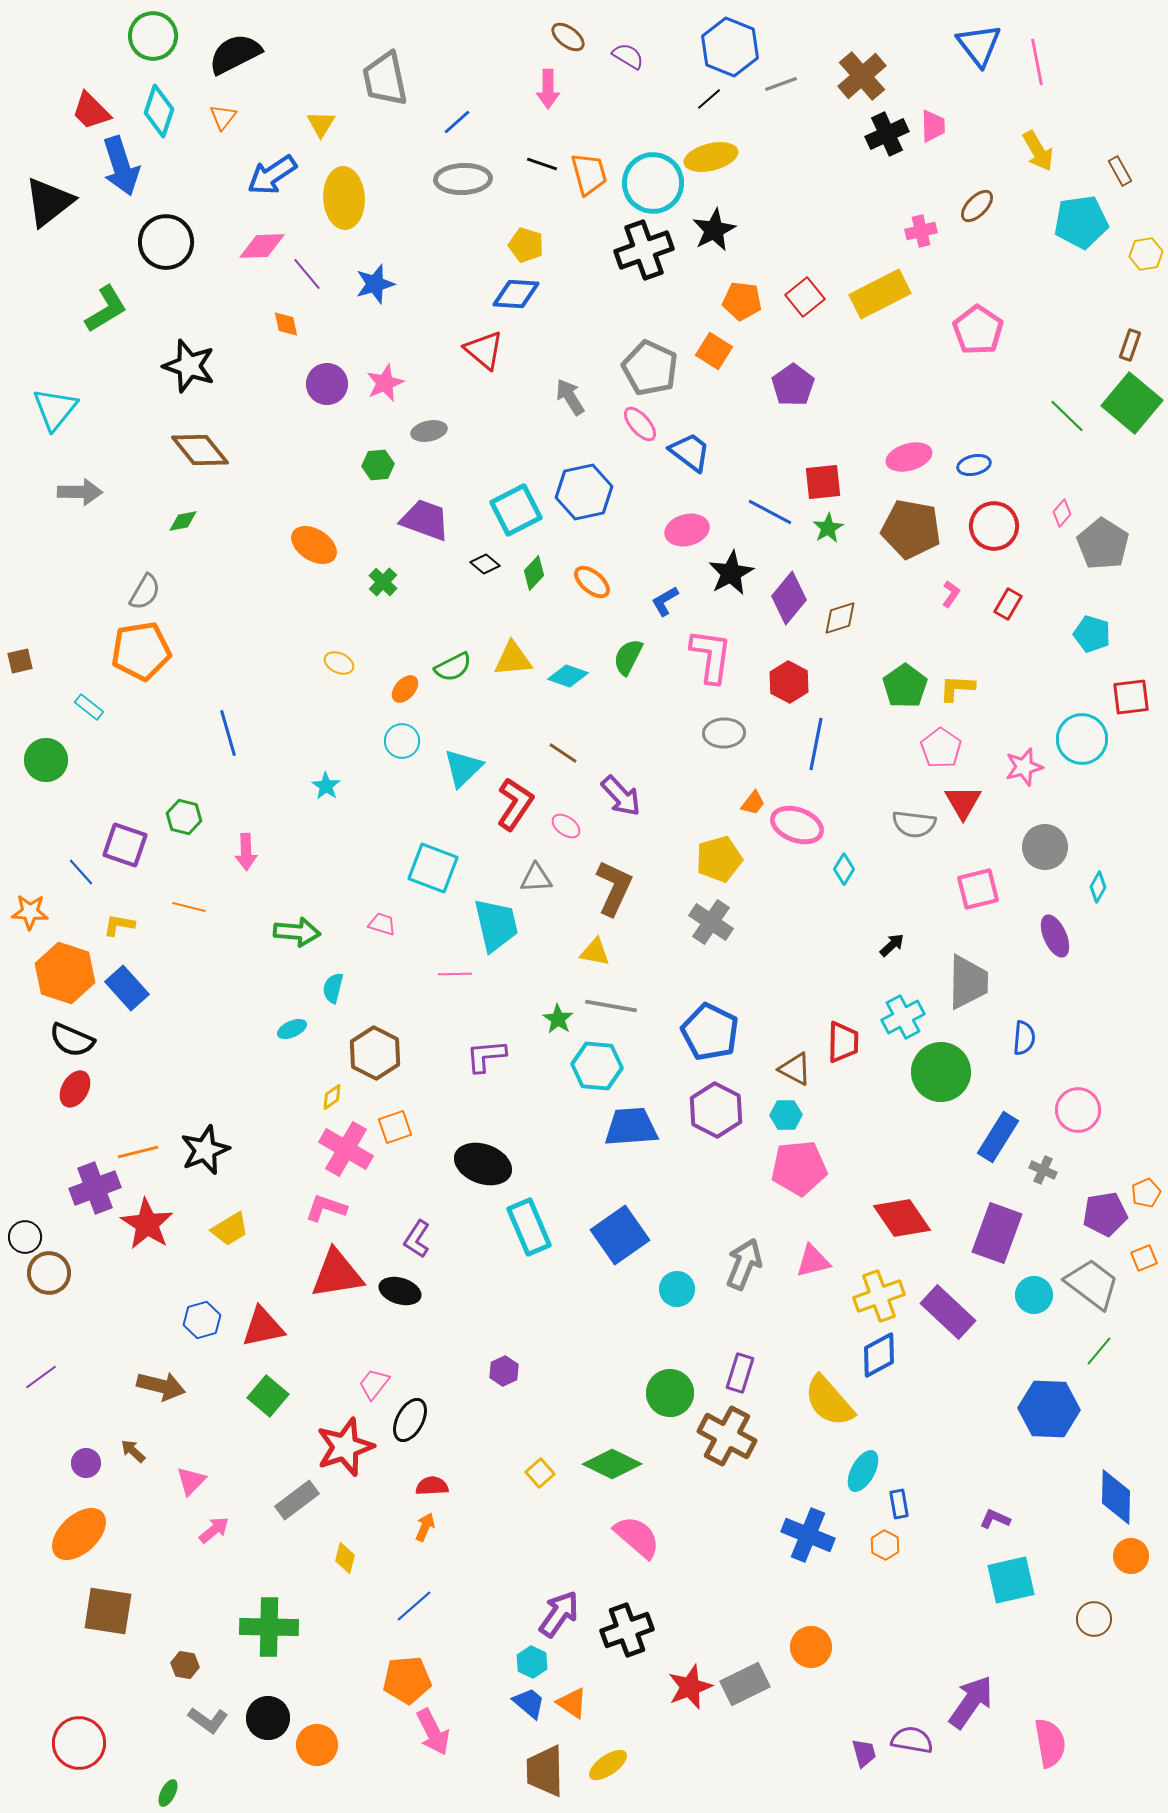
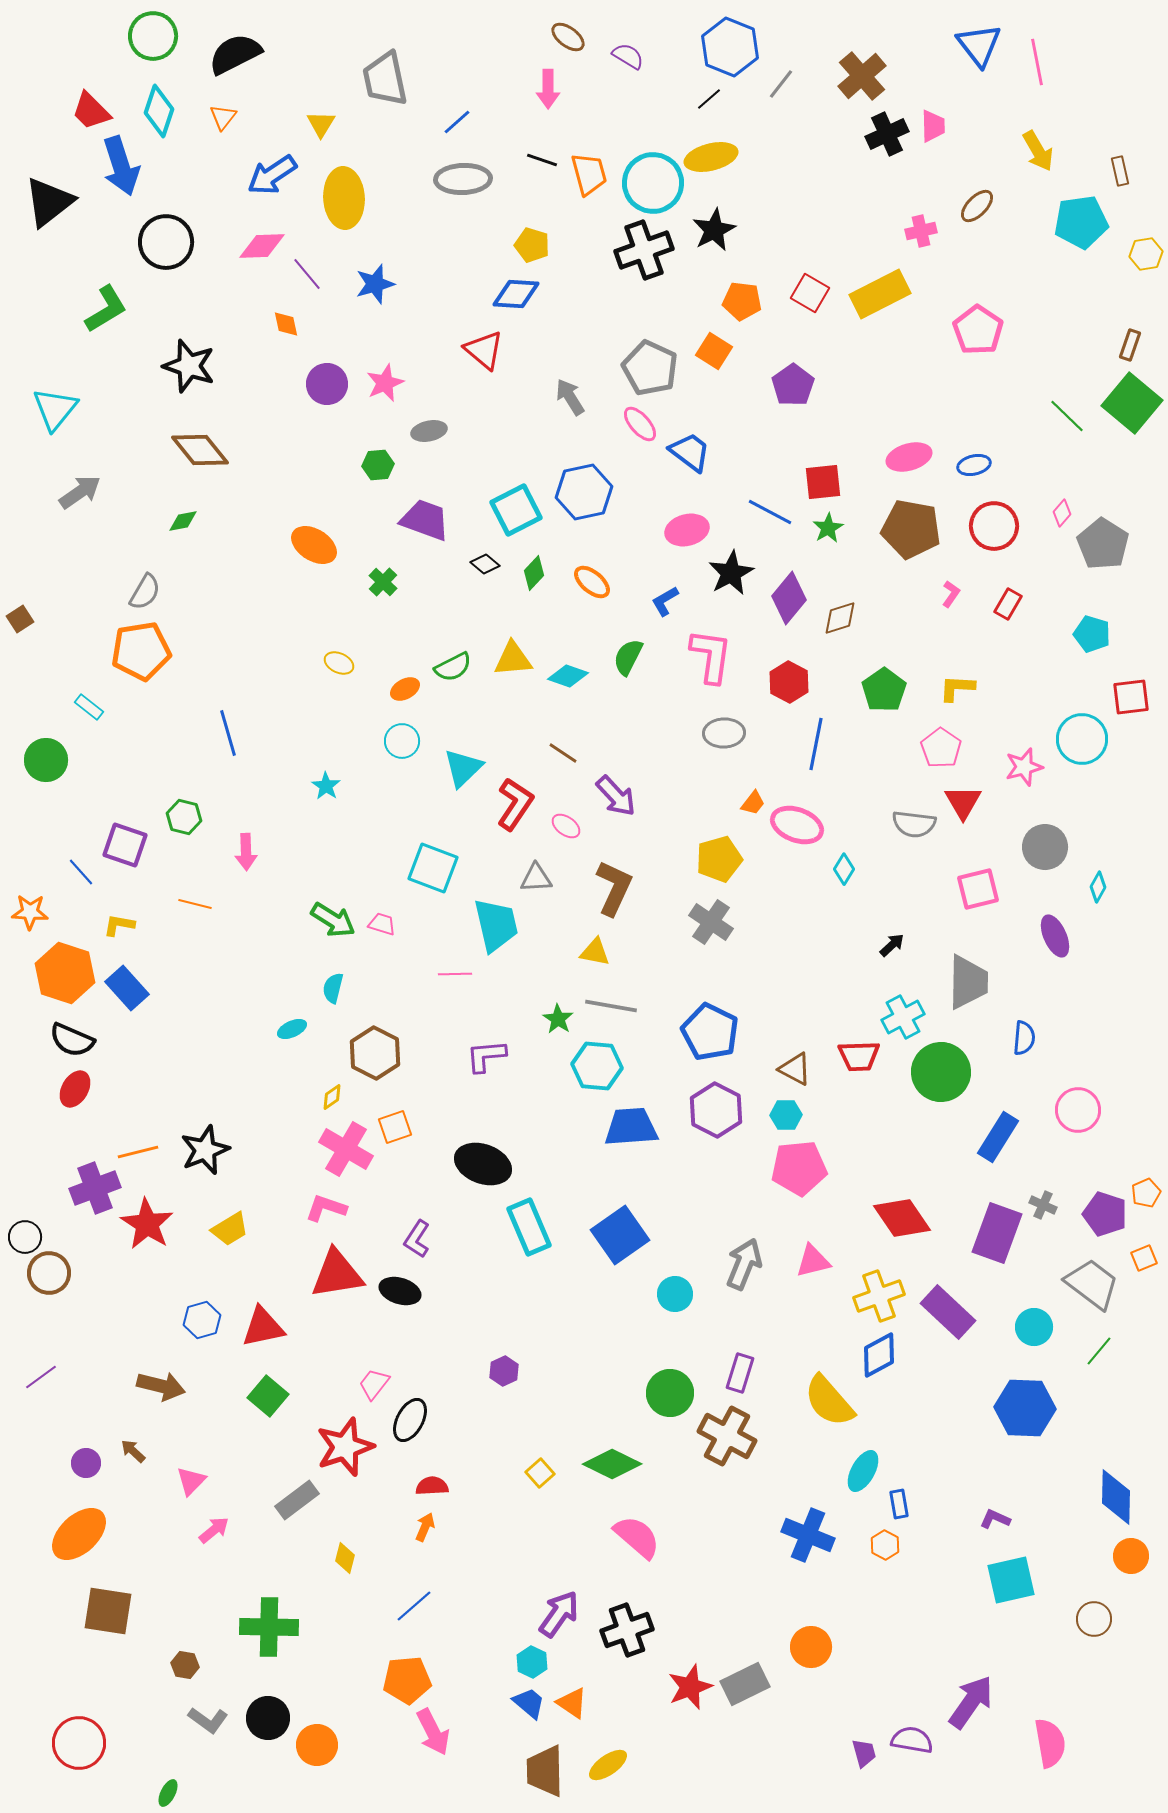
gray line at (781, 84): rotated 32 degrees counterclockwise
black line at (542, 164): moved 4 px up
brown rectangle at (1120, 171): rotated 16 degrees clockwise
yellow pentagon at (526, 245): moved 6 px right
red square at (805, 297): moved 5 px right, 4 px up; rotated 21 degrees counterclockwise
gray arrow at (80, 492): rotated 36 degrees counterclockwise
brown square at (20, 661): moved 42 px up; rotated 20 degrees counterclockwise
green pentagon at (905, 686): moved 21 px left, 4 px down
orange ellipse at (405, 689): rotated 20 degrees clockwise
purple arrow at (621, 796): moved 5 px left
orange line at (189, 907): moved 6 px right, 3 px up
green arrow at (297, 932): moved 36 px right, 12 px up; rotated 27 degrees clockwise
red trapezoid at (843, 1042): moved 16 px right, 14 px down; rotated 87 degrees clockwise
gray cross at (1043, 1170): moved 35 px down
purple pentagon at (1105, 1214): rotated 27 degrees clockwise
cyan circle at (677, 1289): moved 2 px left, 5 px down
cyan circle at (1034, 1295): moved 32 px down
blue hexagon at (1049, 1409): moved 24 px left, 1 px up
